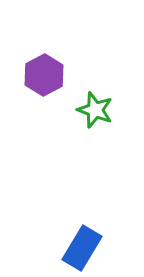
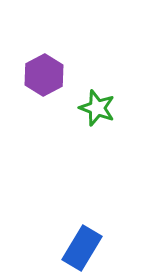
green star: moved 2 px right, 2 px up
